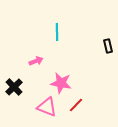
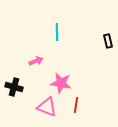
black rectangle: moved 5 px up
black cross: rotated 30 degrees counterclockwise
red line: rotated 35 degrees counterclockwise
